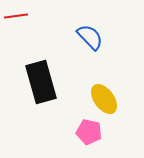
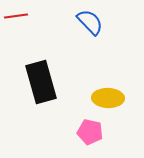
blue semicircle: moved 15 px up
yellow ellipse: moved 4 px right, 1 px up; rotated 52 degrees counterclockwise
pink pentagon: moved 1 px right
